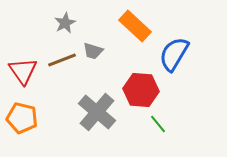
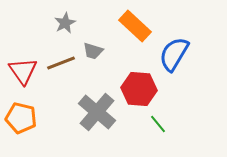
brown line: moved 1 px left, 3 px down
red hexagon: moved 2 px left, 1 px up
orange pentagon: moved 1 px left
